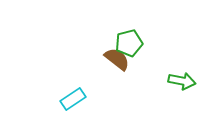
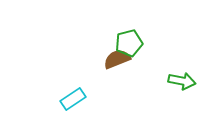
brown semicircle: rotated 60 degrees counterclockwise
